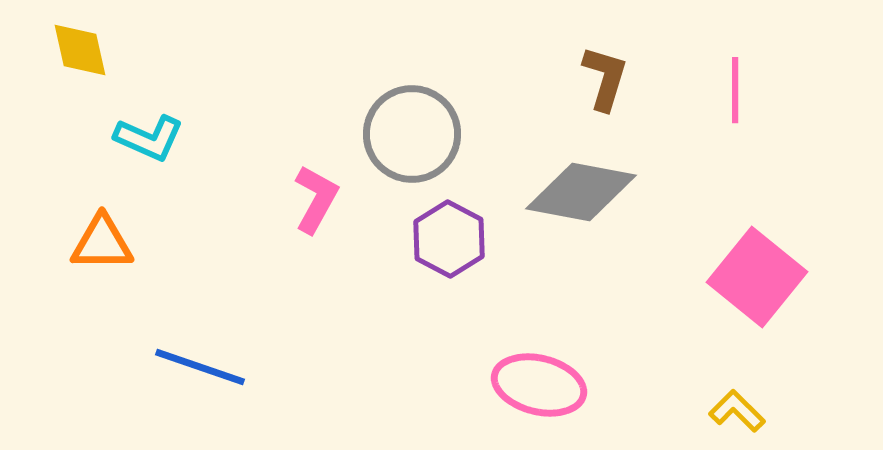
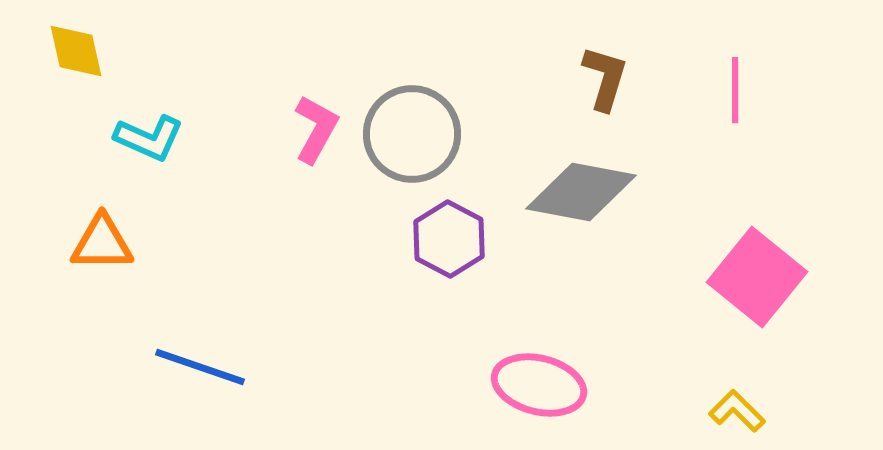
yellow diamond: moved 4 px left, 1 px down
pink L-shape: moved 70 px up
